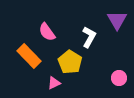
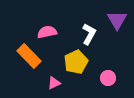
pink semicircle: rotated 114 degrees clockwise
white L-shape: moved 3 px up
yellow pentagon: moved 6 px right; rotated 15 degrees clockwise
pink circle: moved 11 px left
